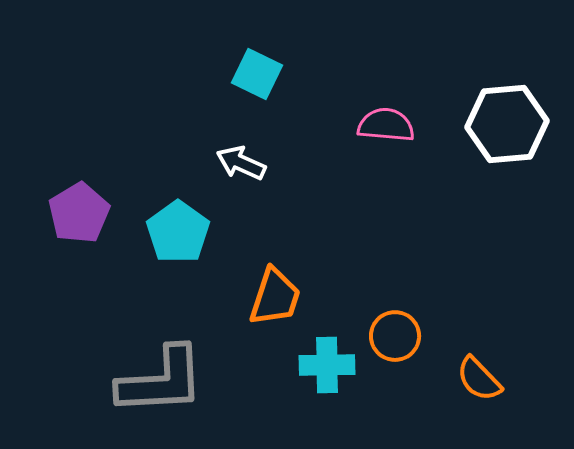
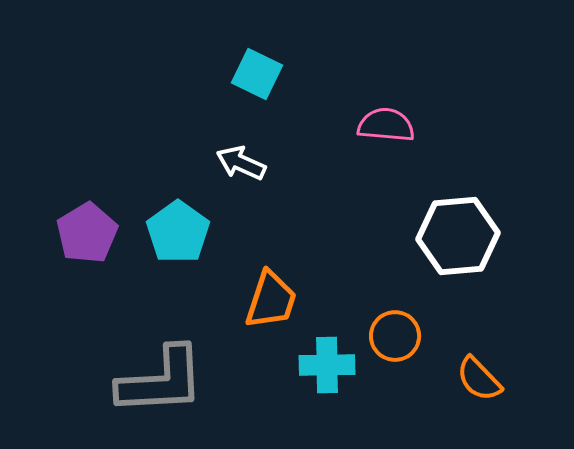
white hexagon: moved 49 px left, 112 px down
purple pentagon: moved 8 px right, 20 px down
orange trapezoid: moved 4 px left, 3 px down
